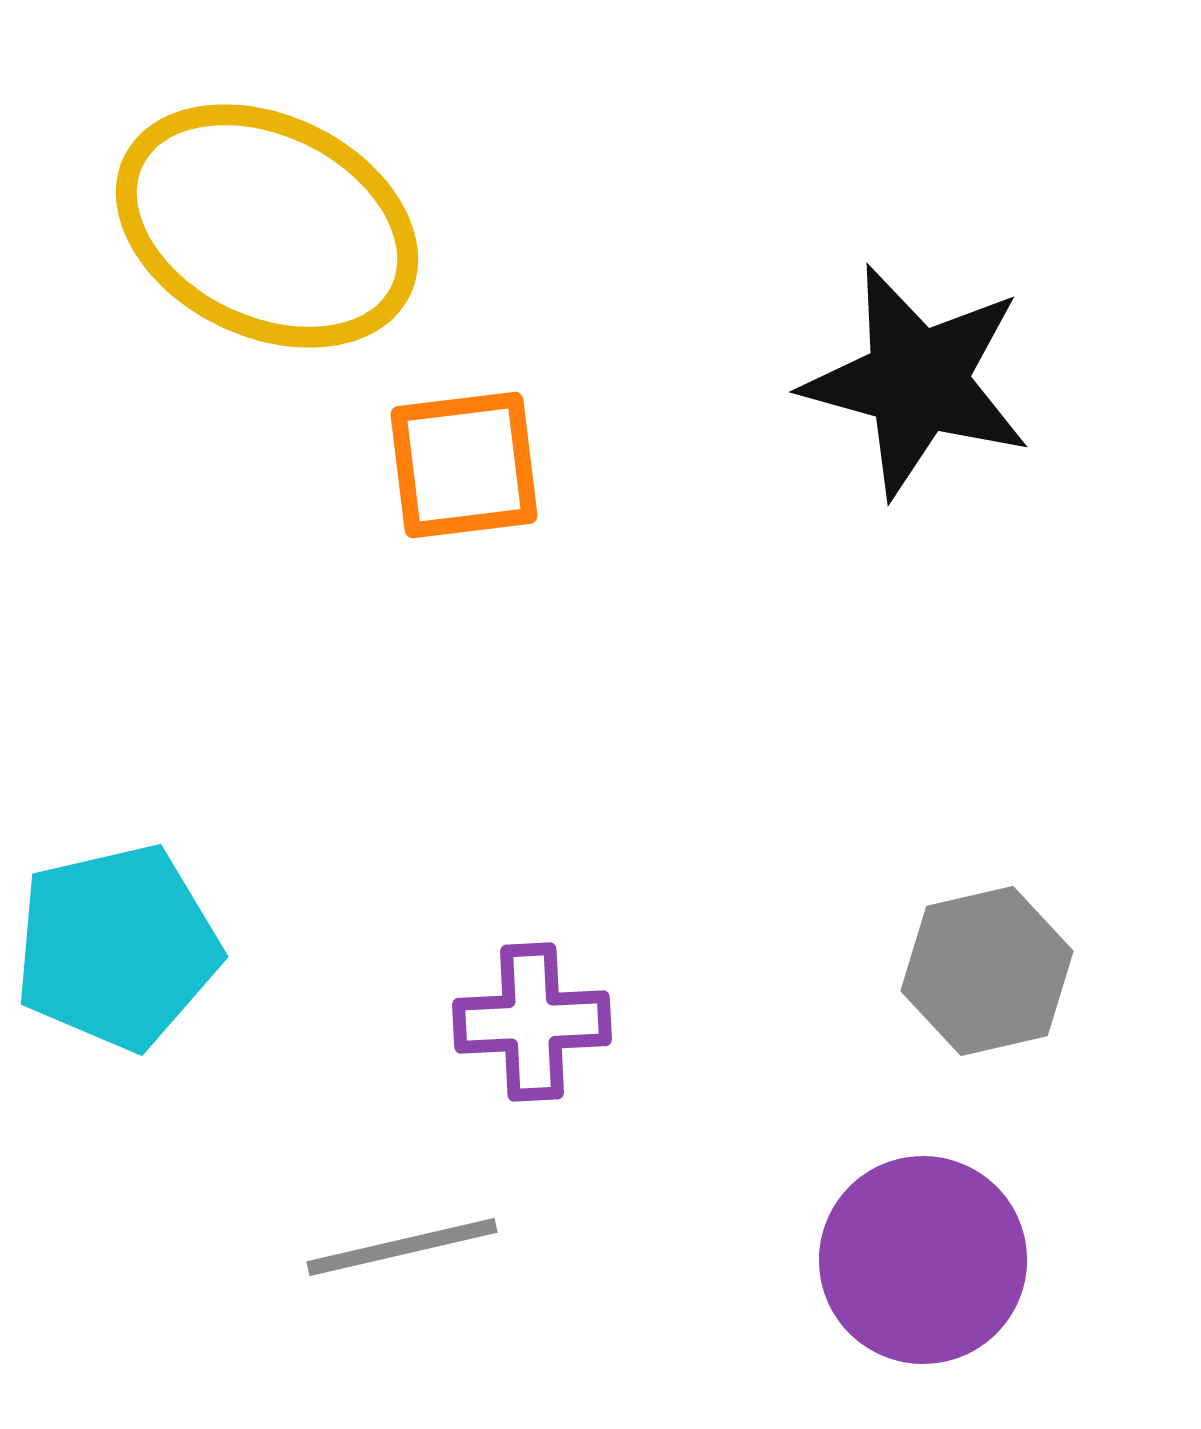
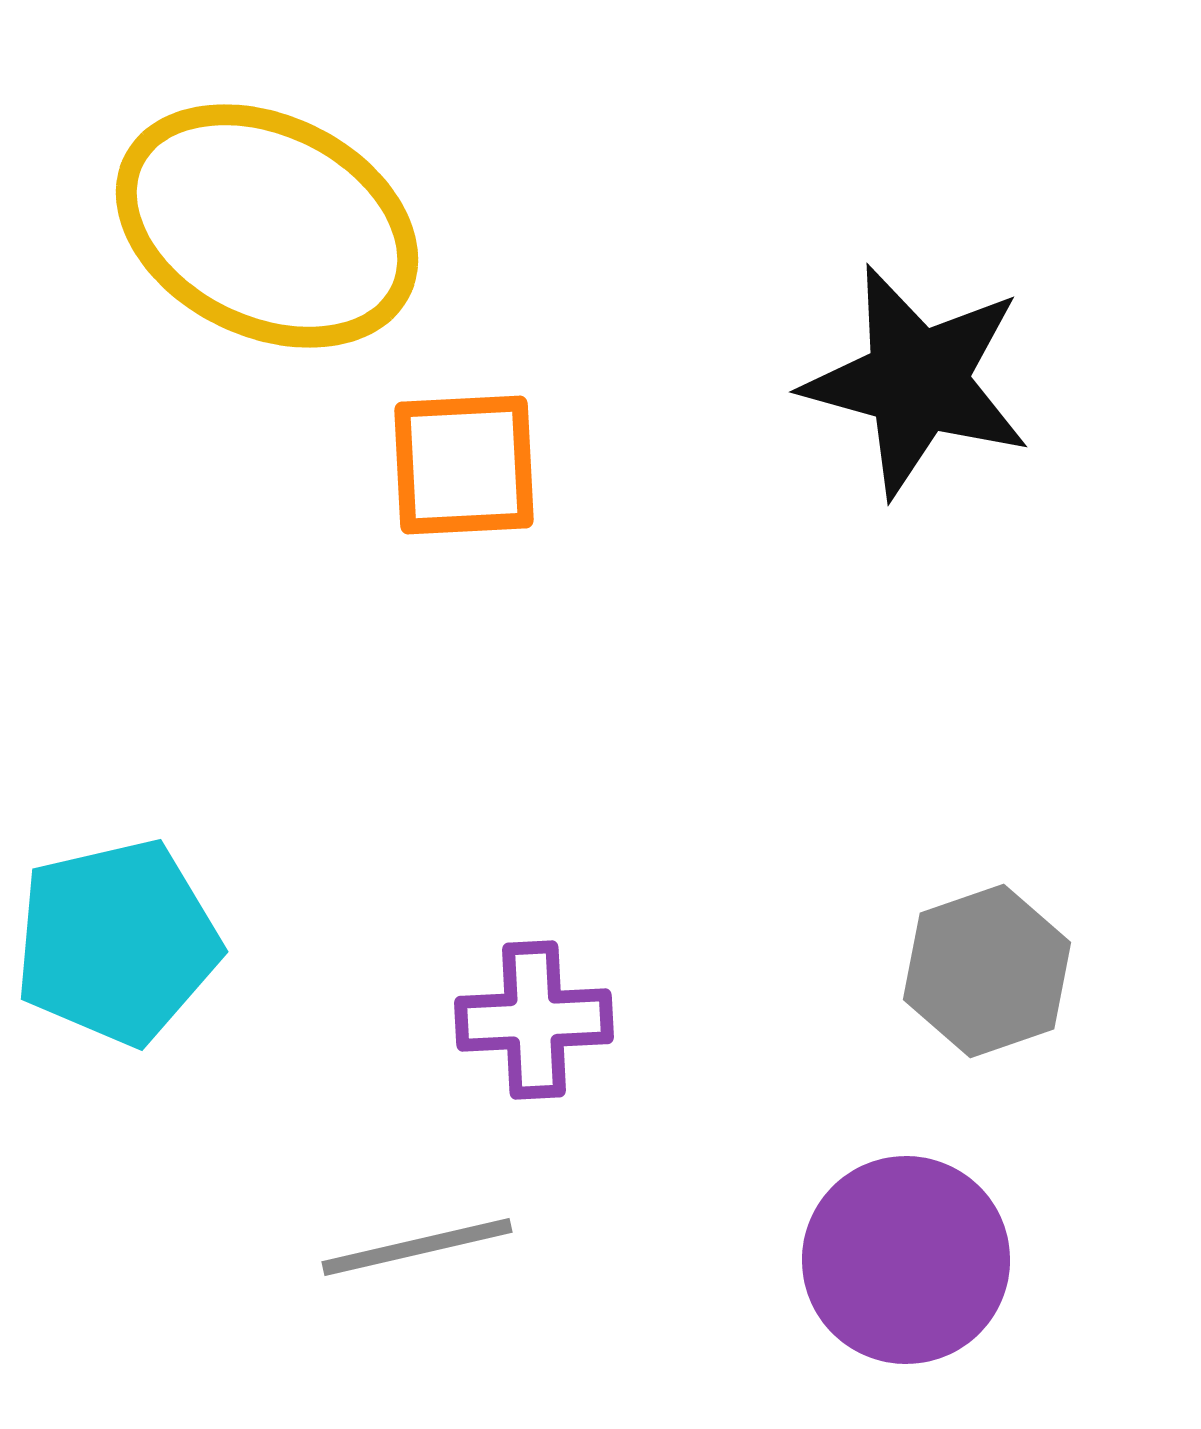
orange square: rotated 4 degrees clockwise
cyan pentagon: moved 5 px up
gray hexagon: rotated 6 degrees counterclockwise
purple cross: moved 2 px right, 2 px up
gray line: moved 15 px right
purple circle: moved 17 px left
